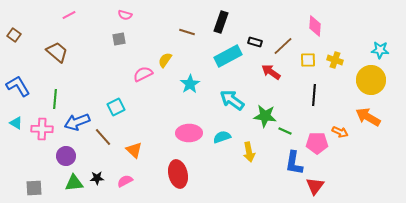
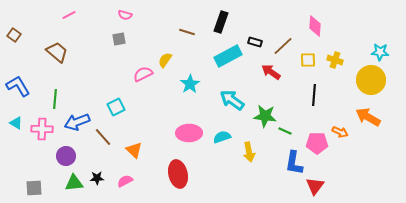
cyan star at (380, 50): moved 2 px down
